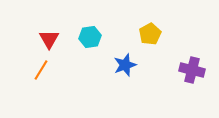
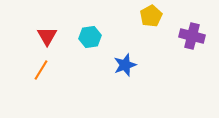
yellow pentagon: moved 1 px right, 18 px up
red triangle: moved 2 px left, 3 px up
purple cross: moved 34 px up
